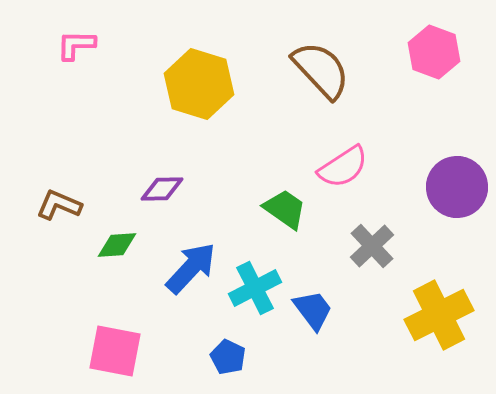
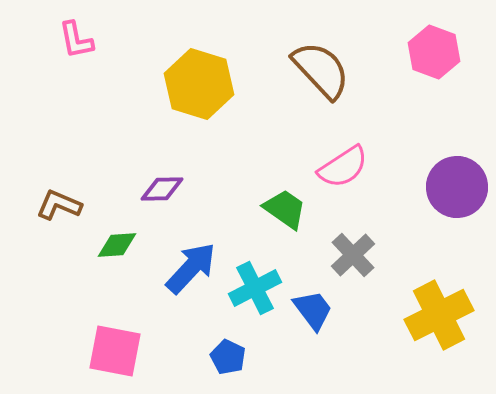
pink L-shape: moved 5 px up; rotated 102 degrees counterclockwise
gray cross: moved 19 px left, 9 px down
